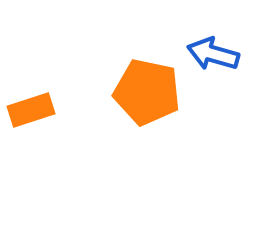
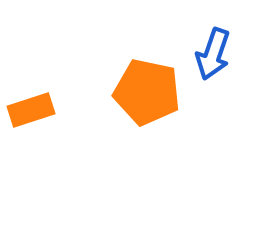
blue arrow: rotated 87 degrees counterclockwise
